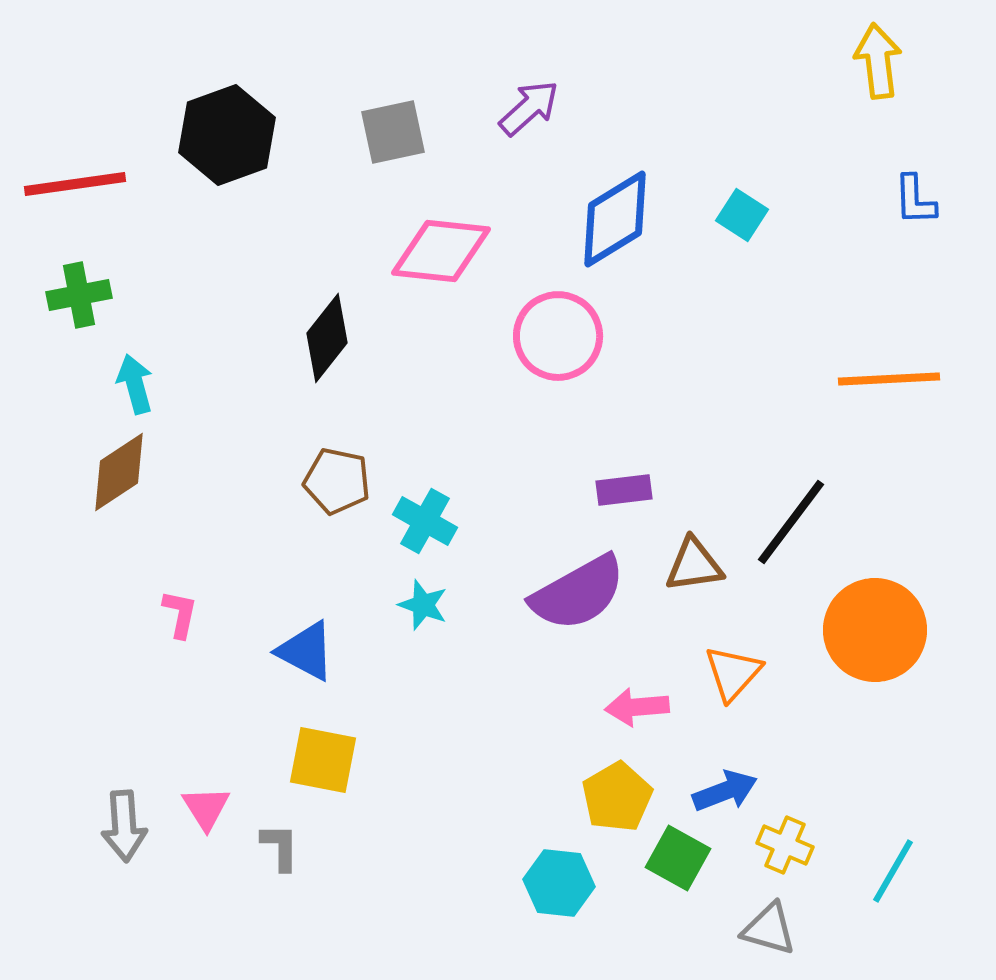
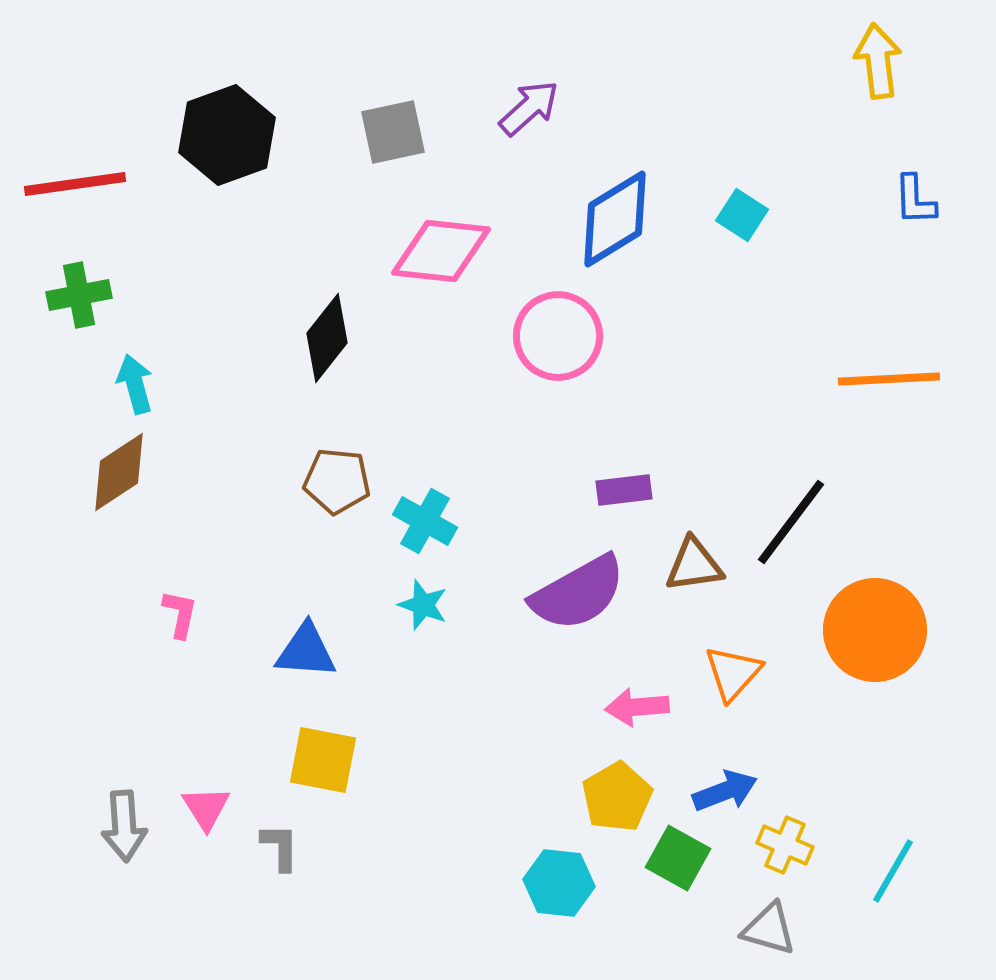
brown pentagon: rotated 6 degrees counterclockwise
blue triangle: rotated 24 degrees counterclockwise
